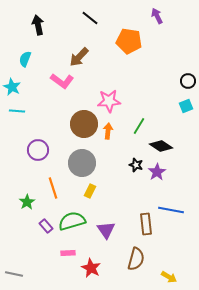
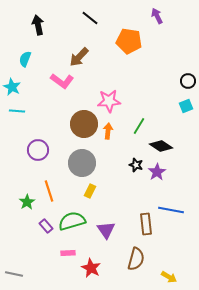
orange line: moved 4 px left, 3 px down
